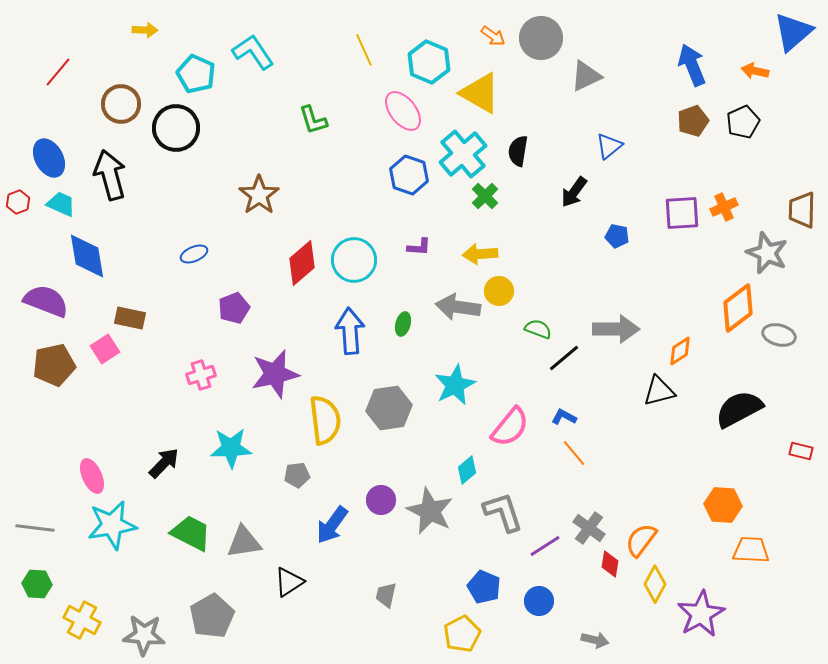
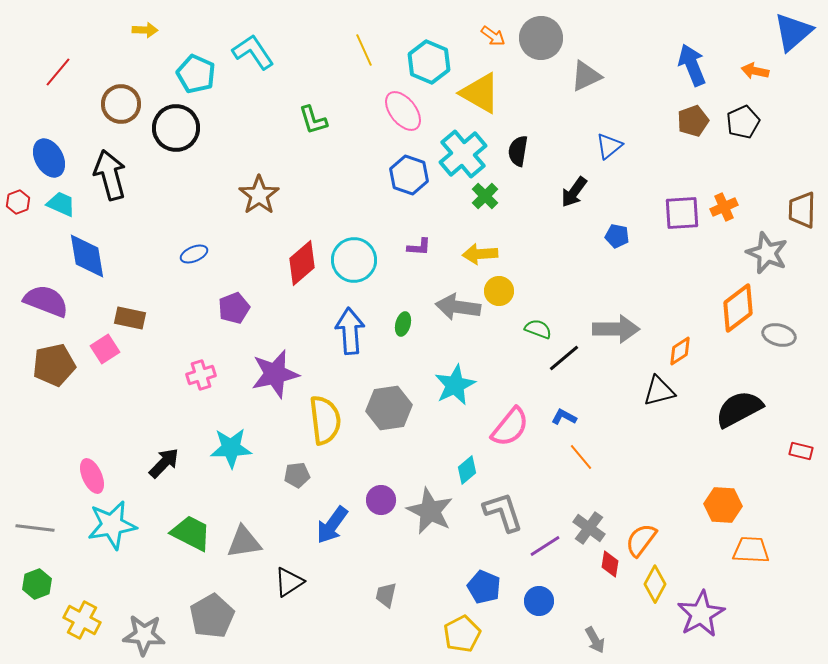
orange line at (574, 453): moved 7 px right, 4 px down
green hexagon at (37, 584): rotated 24 degrees counterclockwise
gray arrow at (595, 640): rotated 48 degrees clockwise
